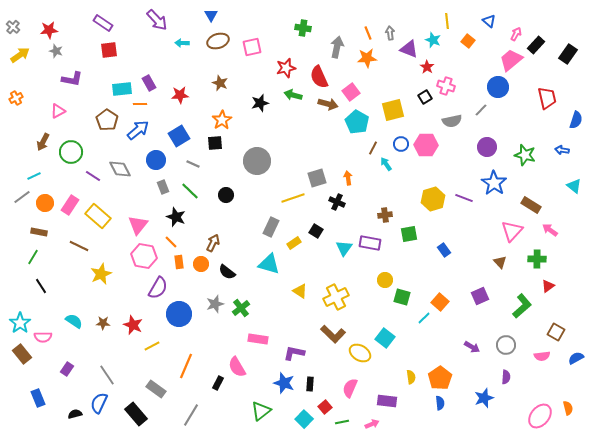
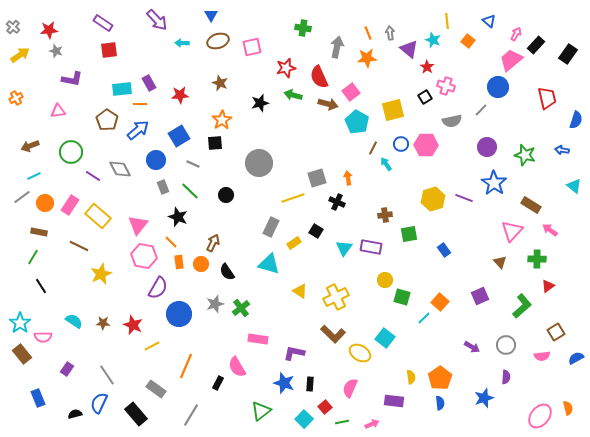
purple triangle at (409, 49): rotated 18 degrees clockwise
pink triangle at (58, 111): rotated 21 degrees clockwise
brown arrow at (43, 142): moved 13 px left, 4 px down; rotated 42 degrees clockwise
gray circle at (257, 161): moved 2 px right, 2 px down
black star at (176, 217): moved 2 px right
purple rectangle at (370, 243): moved 1 px right, 4 px down
black semicircle at (227, 272): rotated 18 degrees clockwise
brown square at (556, 332): rotated 30 degrees clockwise
purple rectangle at (387, 401): moved 7 px right
